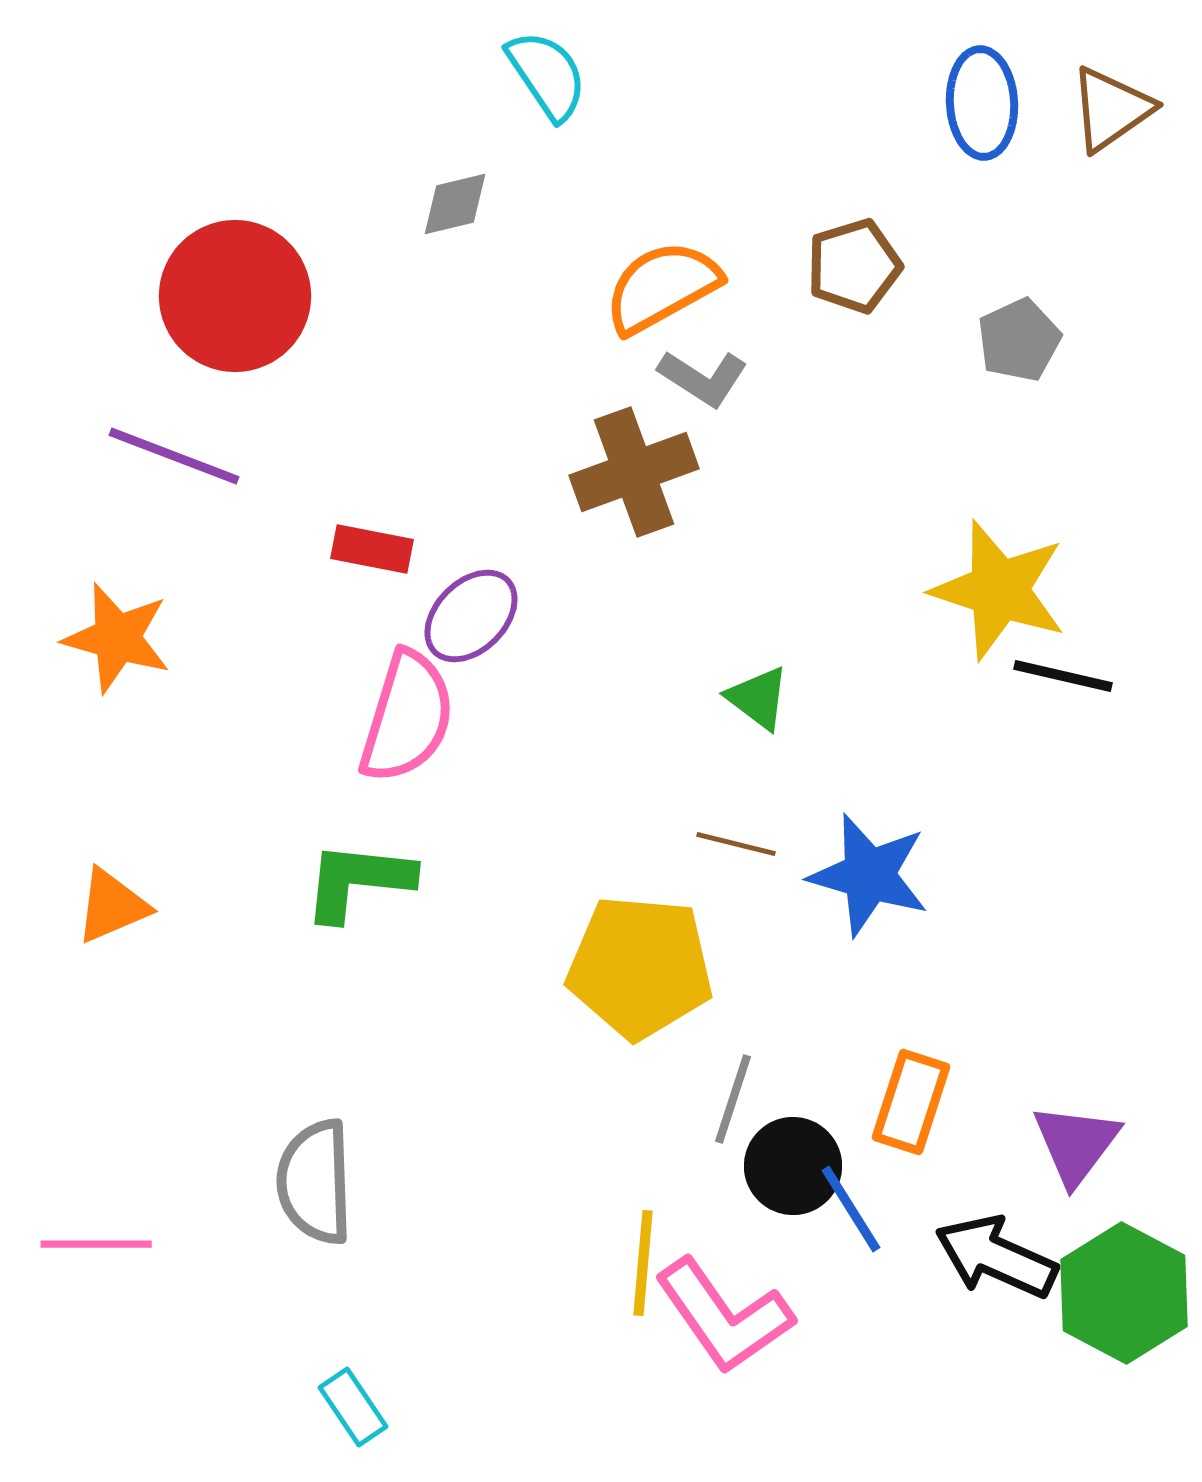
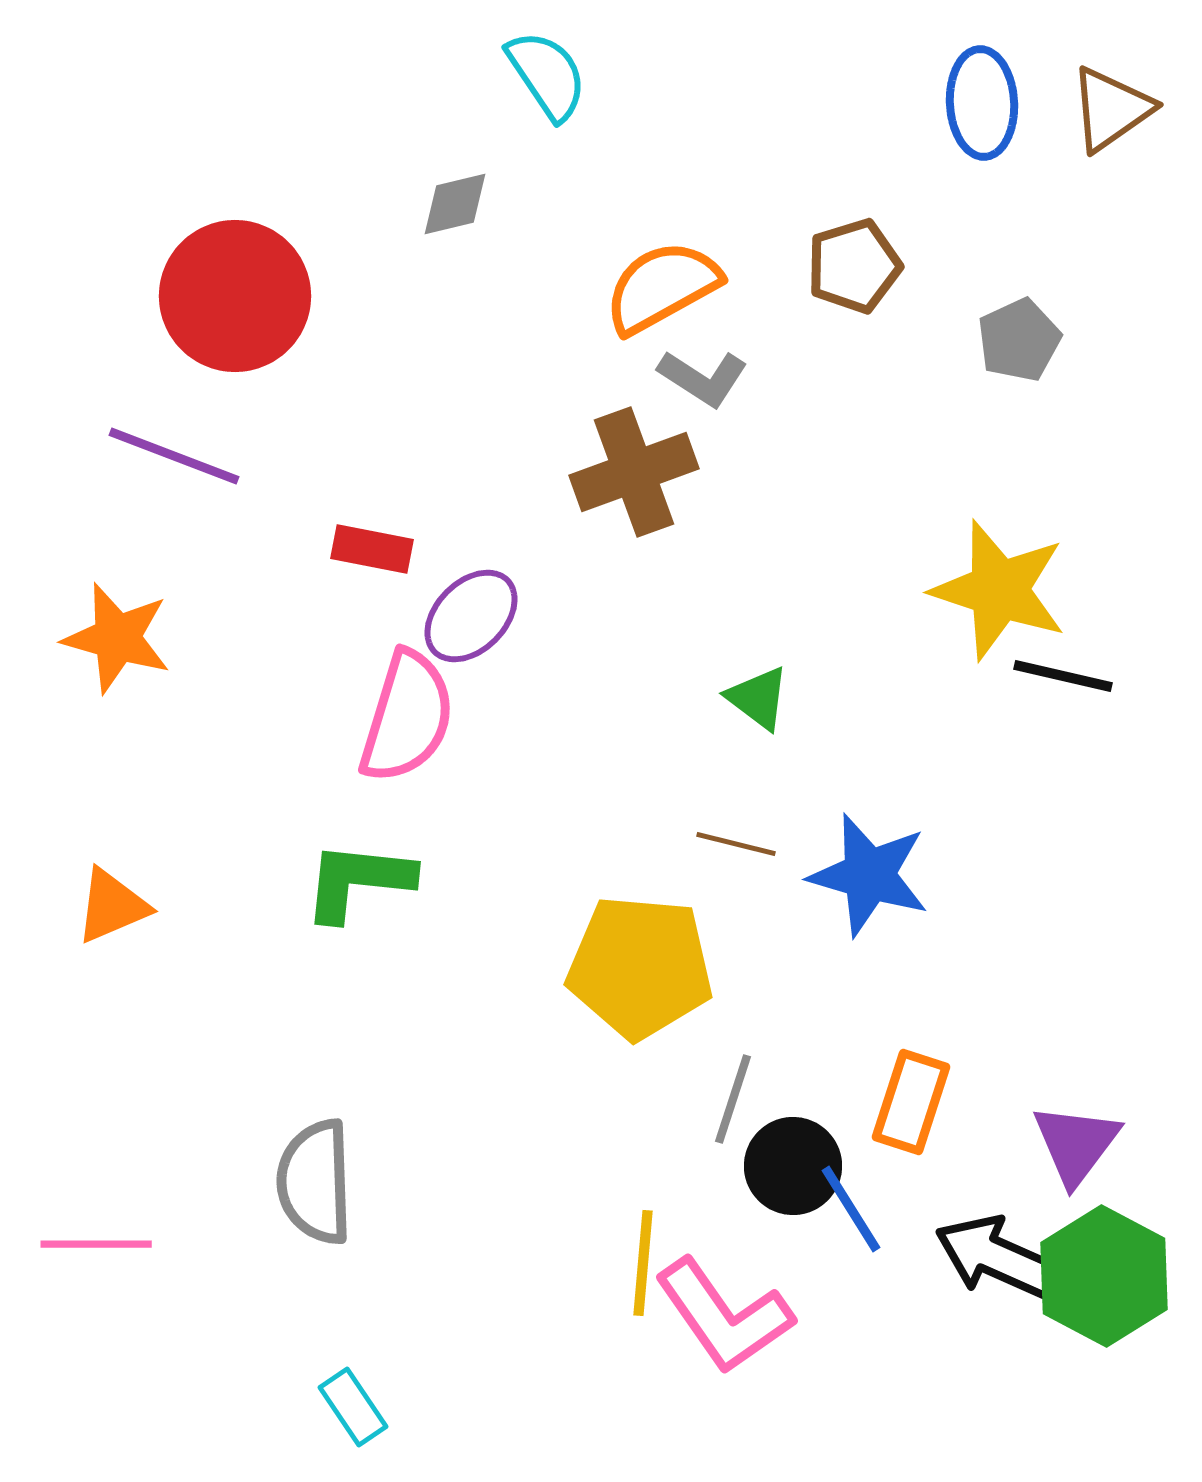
green hexagon: moved 20 px left, 17 px up
